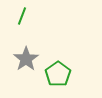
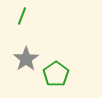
green pentagon: moved 2 px left
